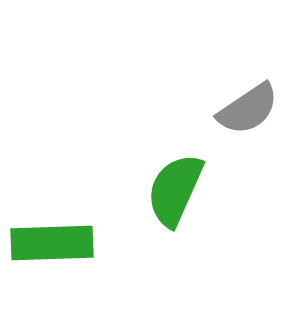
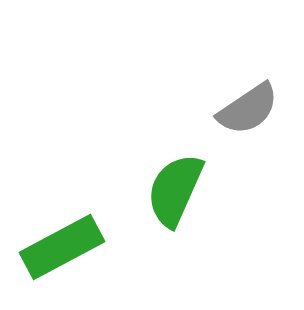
green rectangle: moved 10 px right, 4 px down; rotated 26 degrees counterclockwise
